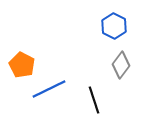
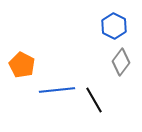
gray diamond: moved 3 px up
blue line: moved 8 px right, 1 px down; rotated 20 degrees clockwise
black line: rotated 12 degrees counterclockwise
